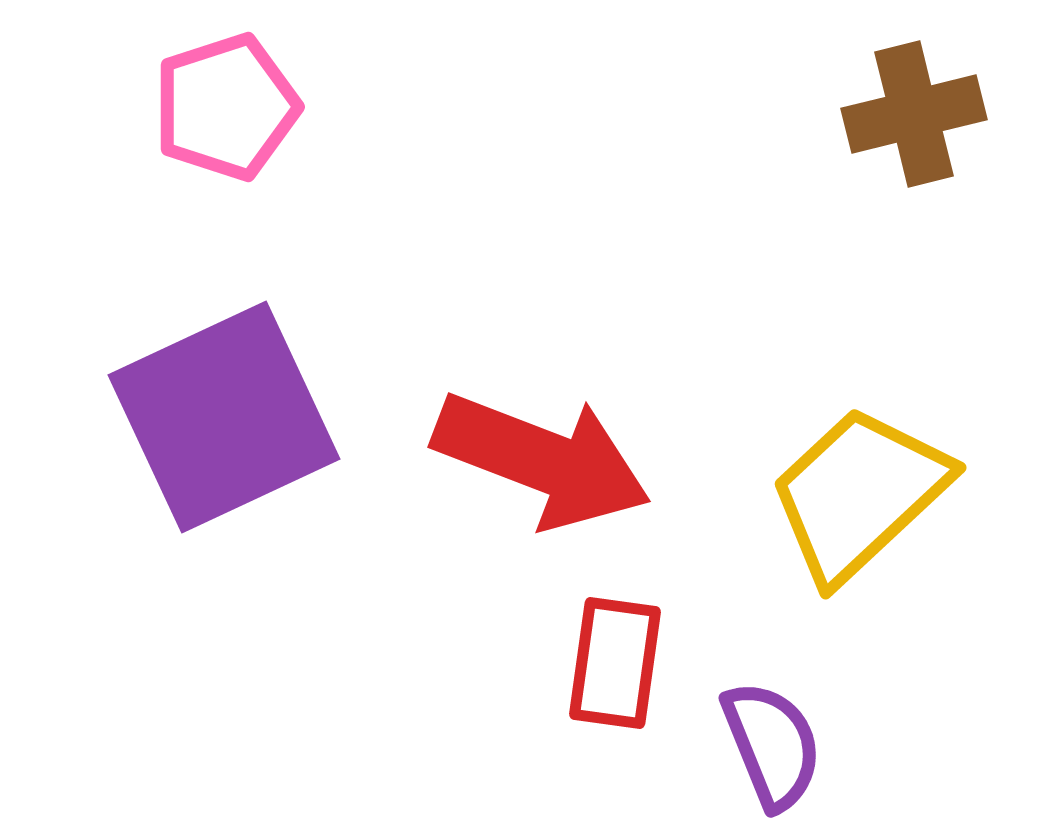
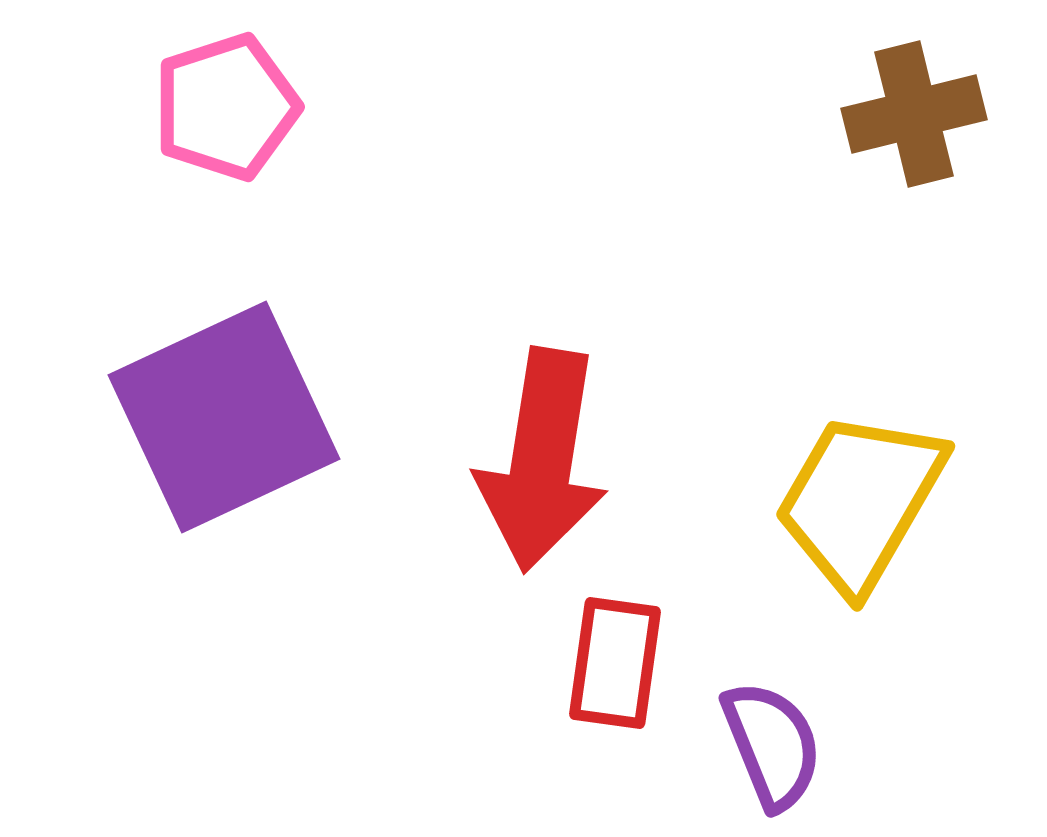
red arrow: rotated 78 degrees clockwise
yellow trapezoid: moved 1 px right, 7 px down; rotated 17 degrees counterclockwise
